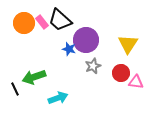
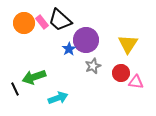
blue star: rotated 24 degrees clockwise
